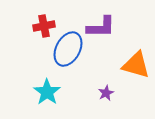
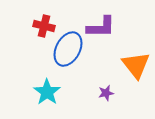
red cross: rotated 25 degrees clockwise
orange triangle: rotated 36 degrees clockwise
purple star: rotated 14 degrees clockwise
